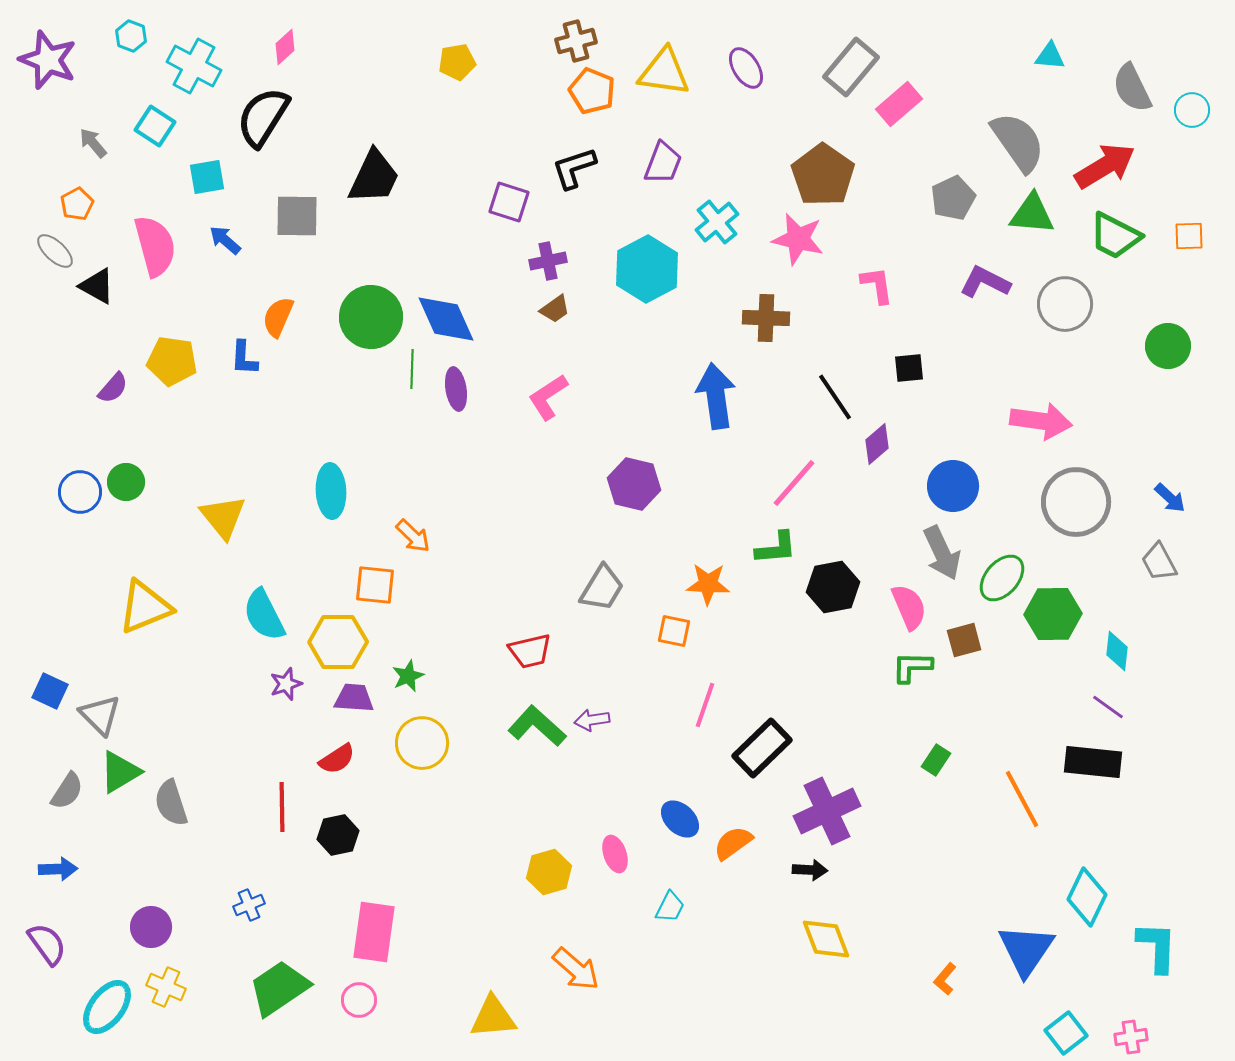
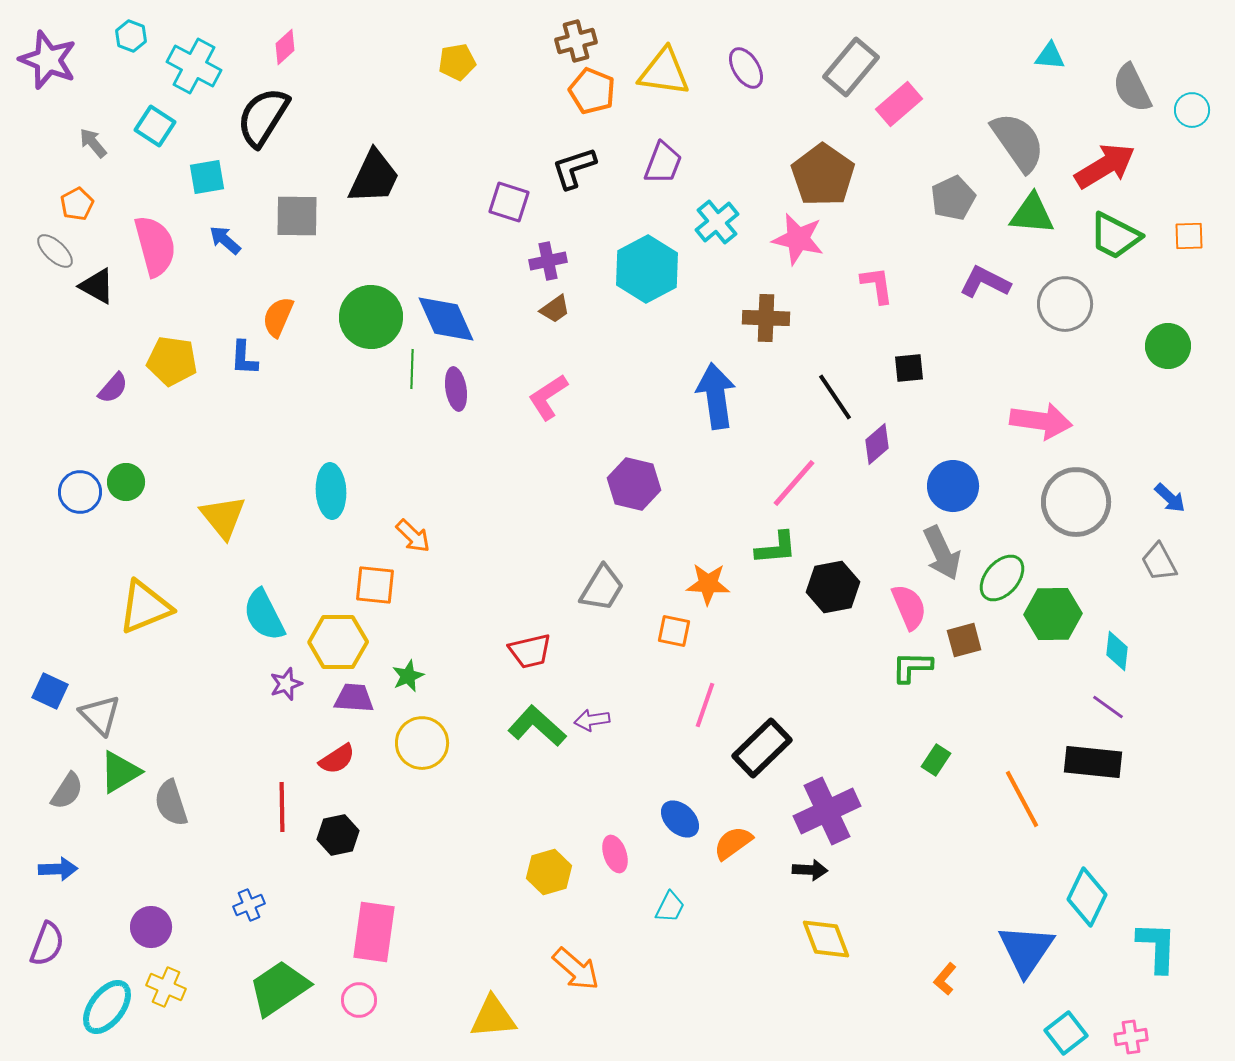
purple semicircle at (47, 944): rotated 57 degrees clockwise
